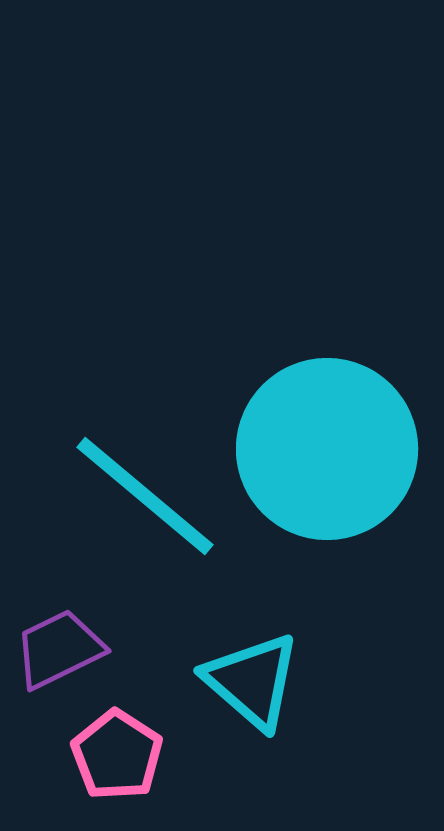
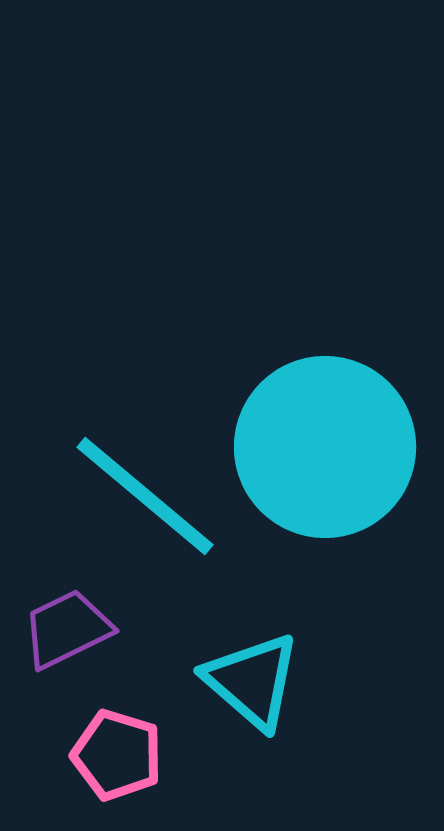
cyan circle: moved 2 px left, 2 px up
purple trapezoid: moved 8 px right, 20 px up
pink pentagon: rotated 16 degrees counterclockwise
